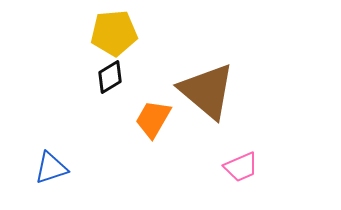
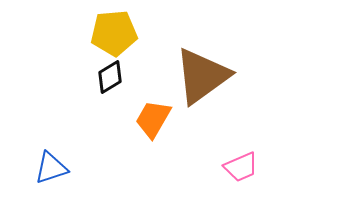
brown triangle: moved 5 px left, 15 px up; rotated 44 degrees clockwise
